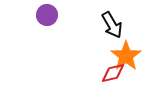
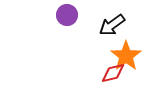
purple circle: moved 20 px right
black arrow: rotated 84 degrees clockwise
